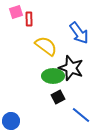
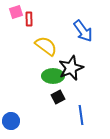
blue arrow: moved 4 px right, 2 px up
black star: rotated 30 degrees clockwise
blue line: rotated 42 degrees clockwise
